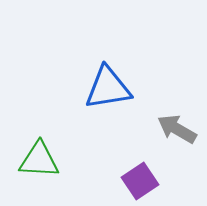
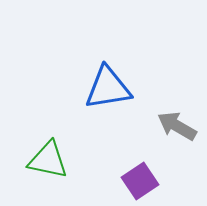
gray arrow: moved 3 px up
green triangle: moved 9 px right; rotated 9 degrees clockwise
